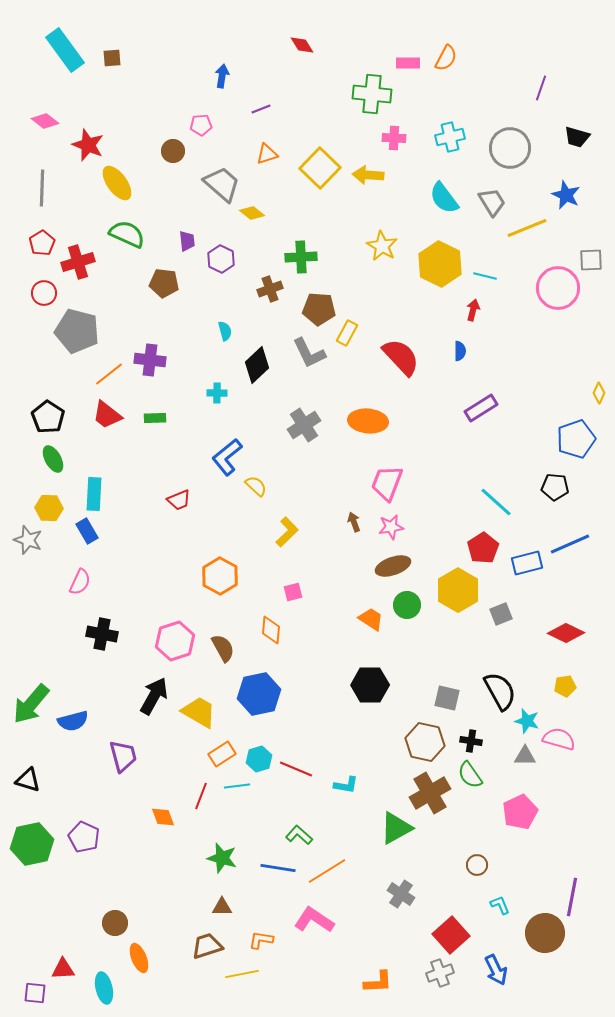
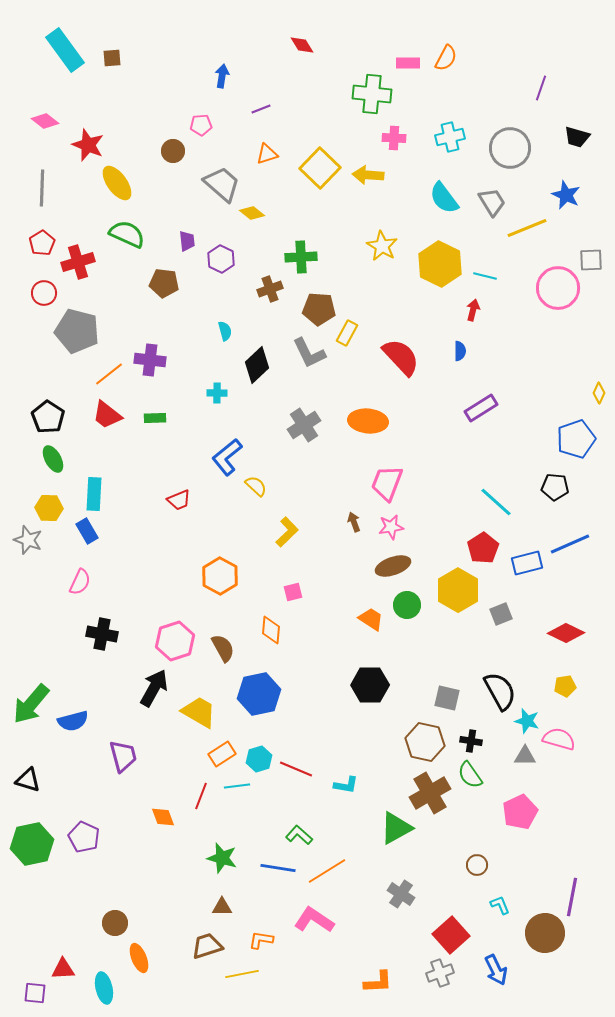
black arrow at (154, 696): moved 8 px up
